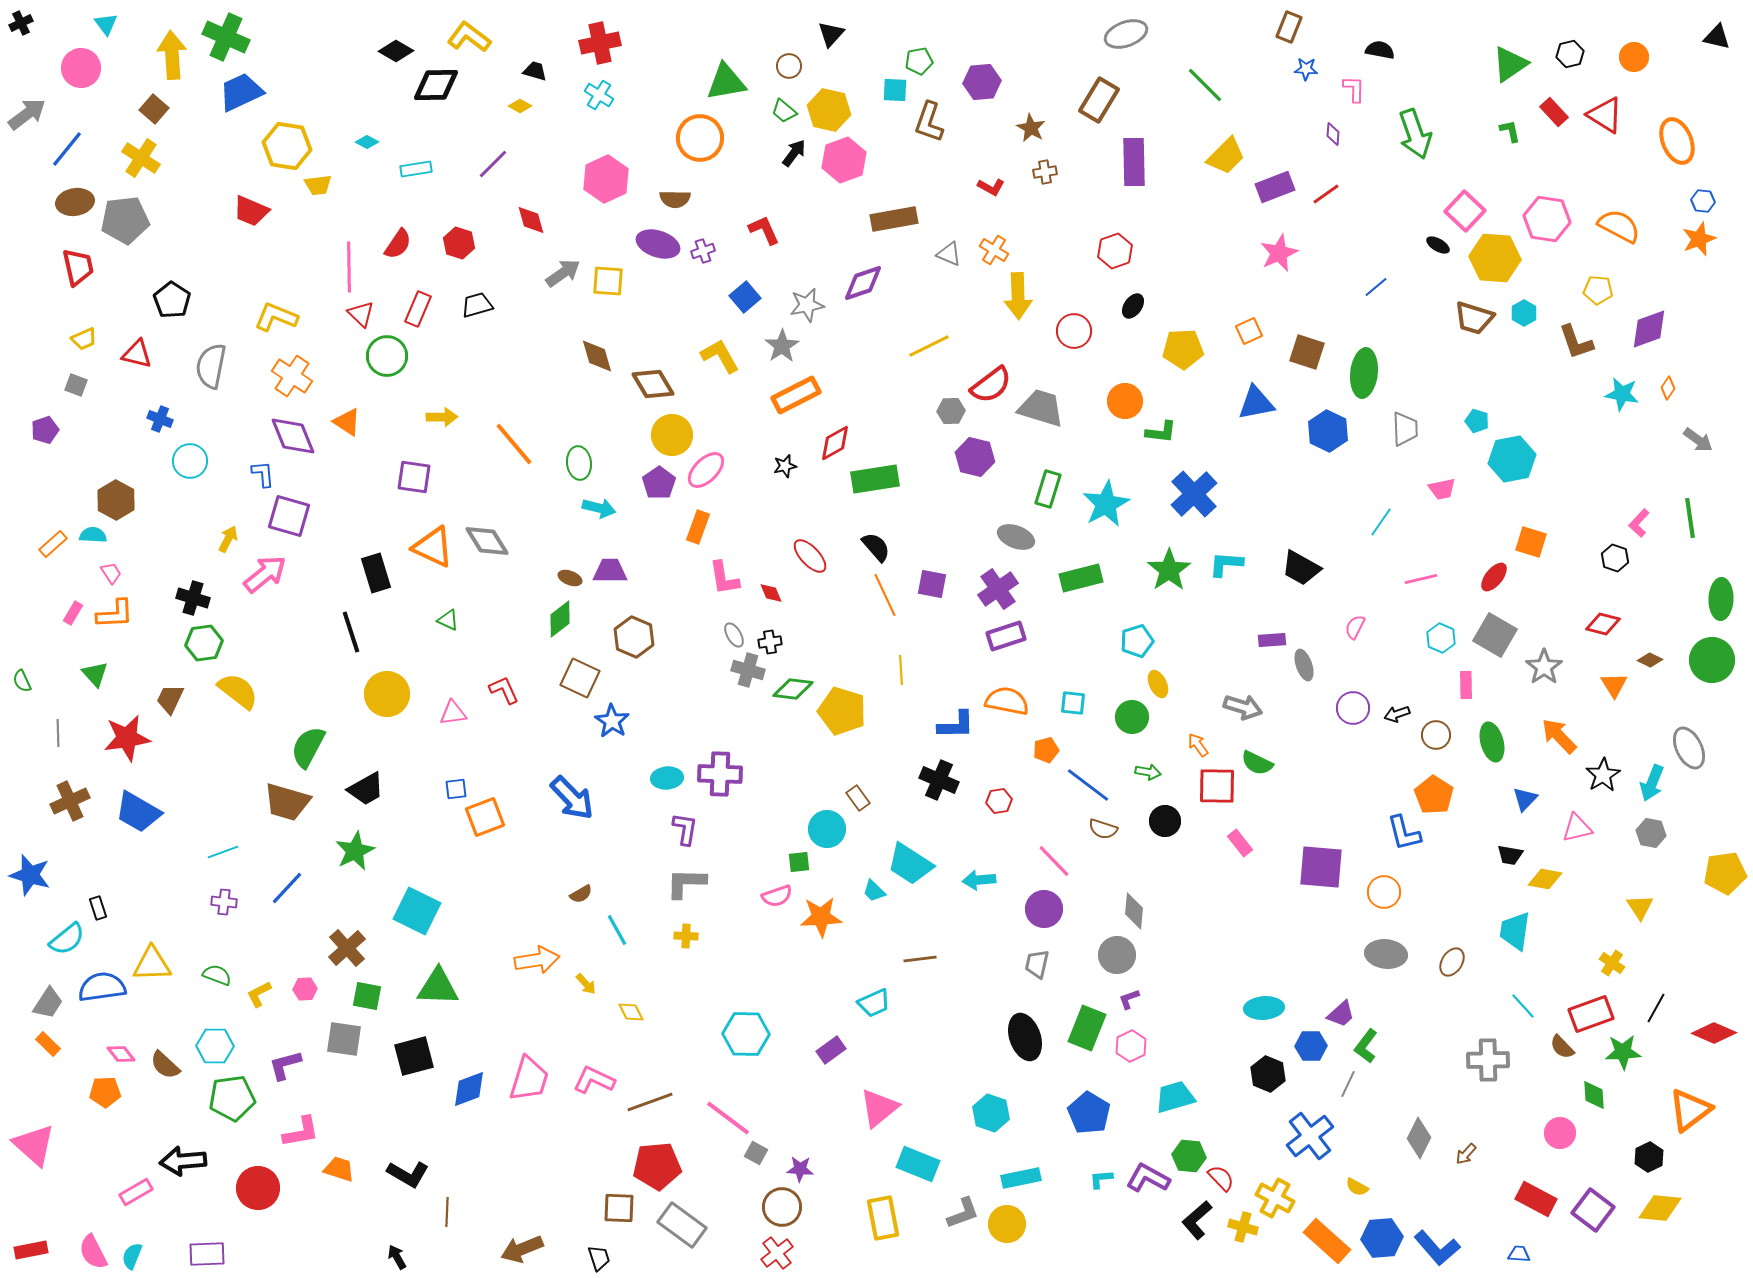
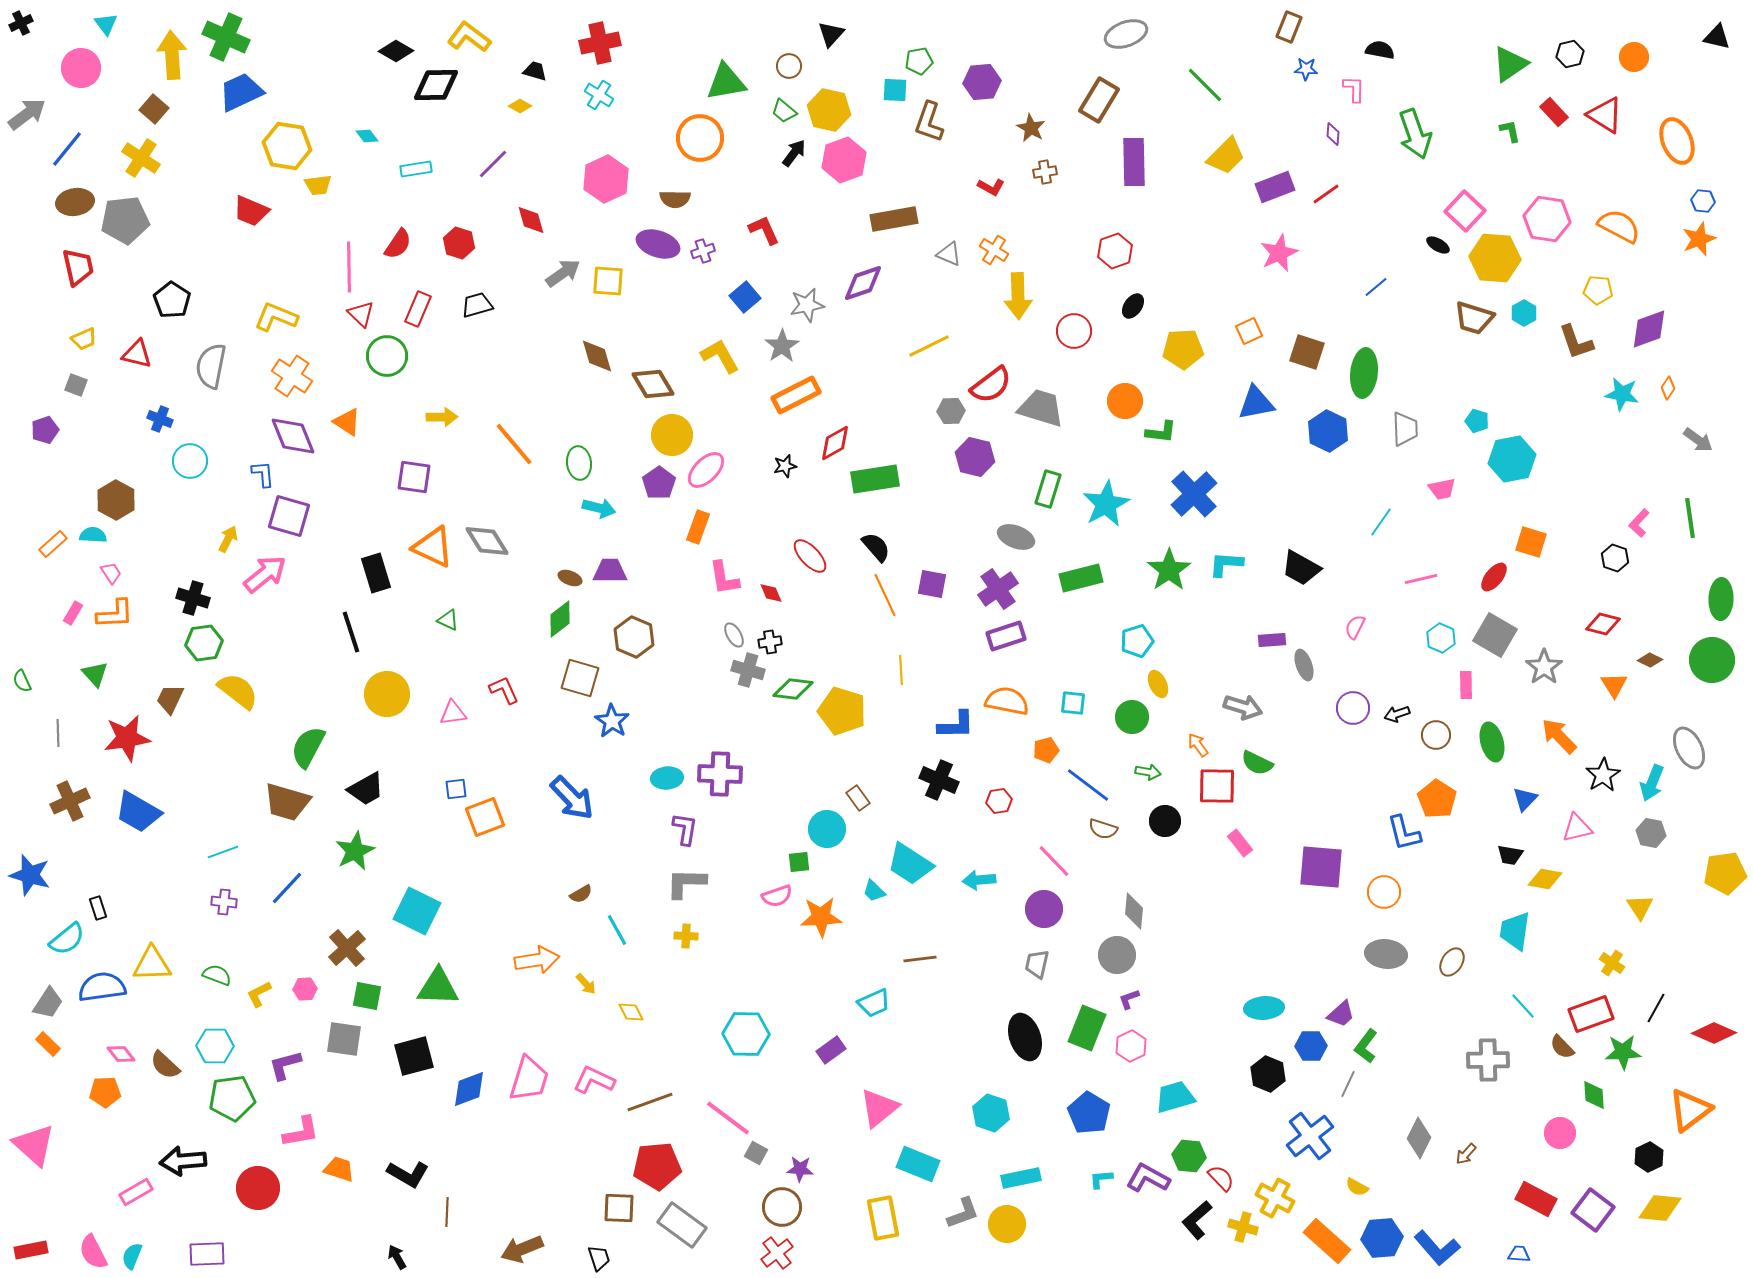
cyan diamond at (367, 142): moved 6 px up; rotated 25 degrees clockwise
brown square at (580, 678): rotated 9 degrees counterclockwise
orange pentagon at (1434, 795): moved 3 px right, 4 px down
